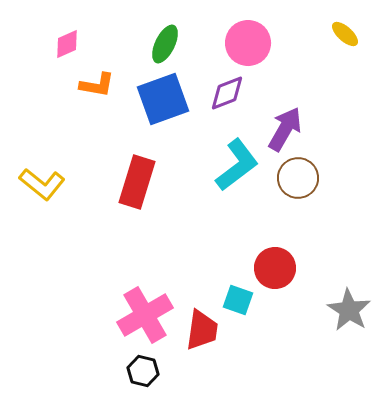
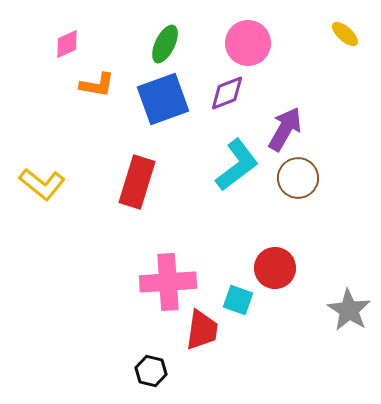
pink cross: moved 23 px right, 33 px up; rotated 26 degrees clockwise
black hexagon: moved 8 px right
